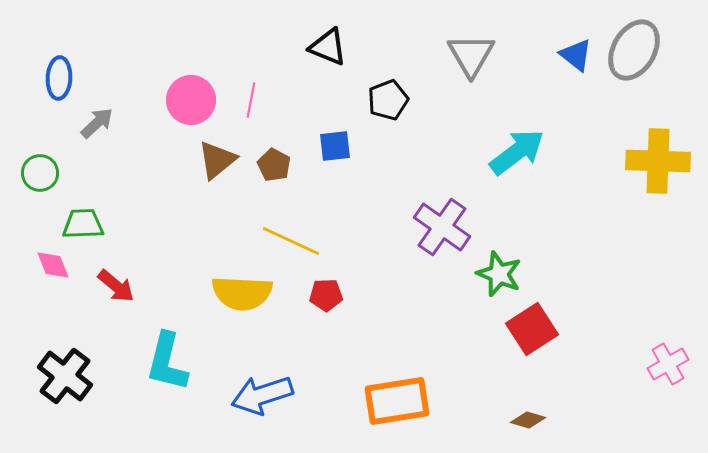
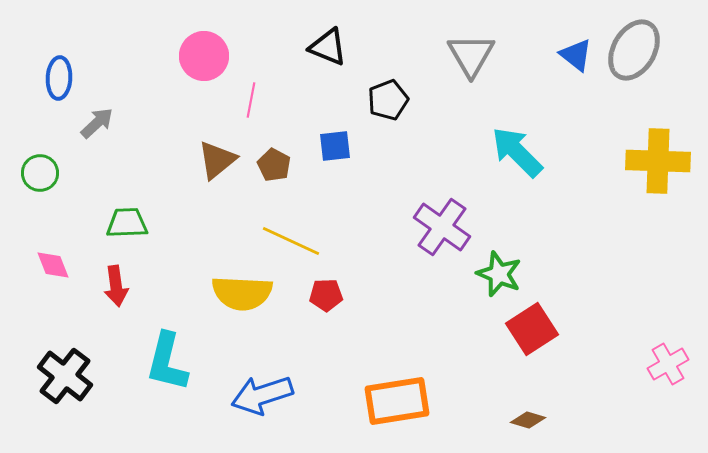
pink circle: moved 13 px right, 44 px up
cyan arrow: rotated 98 degrees counterclockwise
green trapezoid: moved 44 px right, 1 px up
red arrow: rotated 42 degrees clockwise
